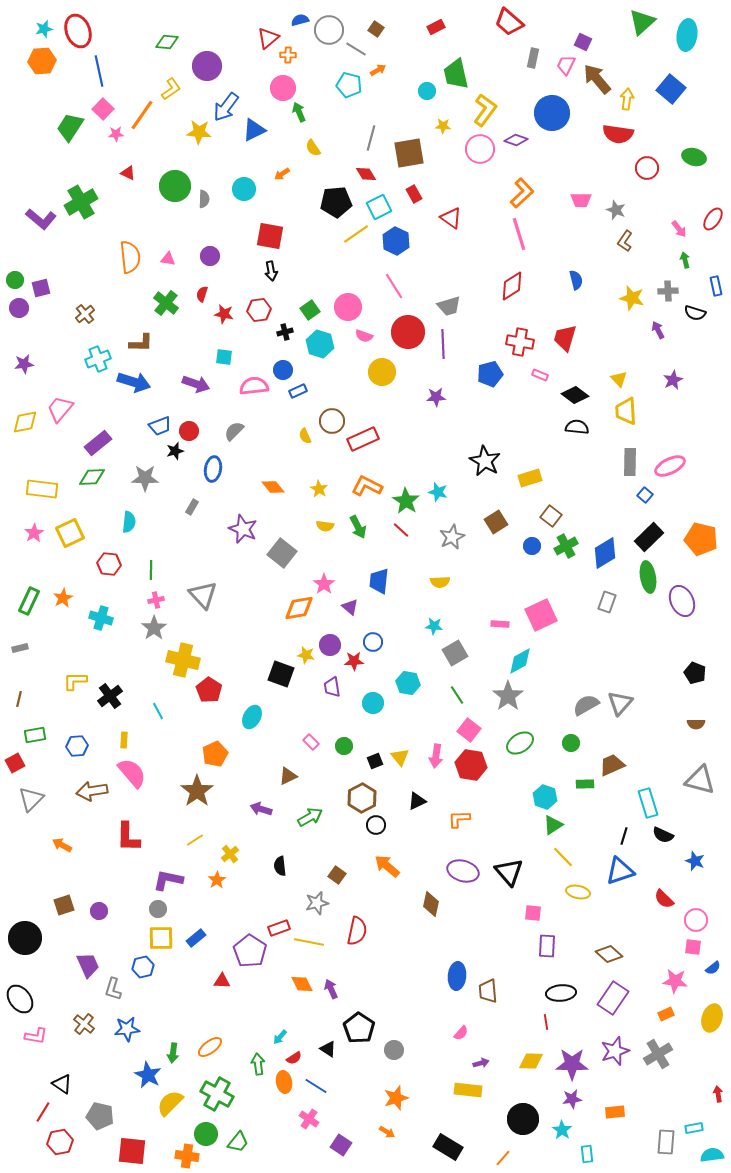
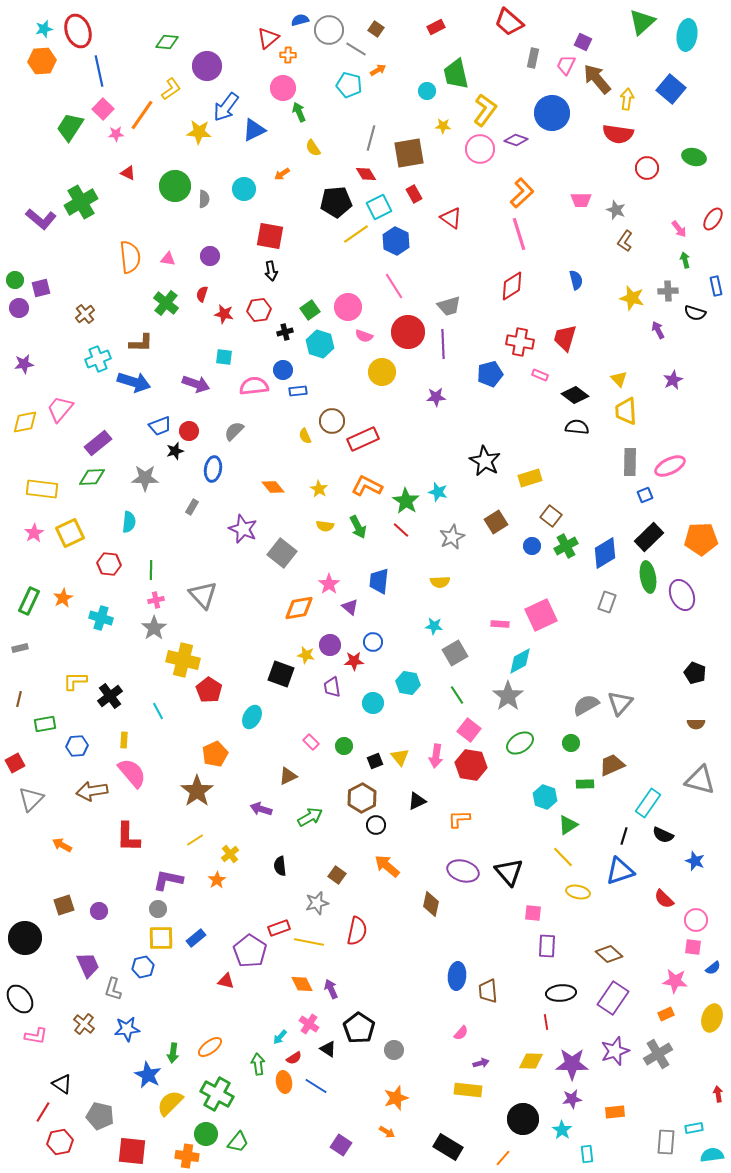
blue rectangle at (298, 391): rotated 18 degrees clockwise
blue square at (645, 495): rotated 28 degrees clockwise
orange pentagon at (701, 539): rotated 16 degrees counterclockwise
pink star at (324, 584): moved 5 px right
purple ellipse at (682, 601): moved 6 px up
green rectangle at (35, 735): moved 10 px right, 11 px up
cyan rectangle at (648, 803): rotated 52 degrees clockwise
green triangle at (553, 825): moved 15 px right
red triangle at (222, 981): moved 4 px right; rotated 12 degrees clockwise
pink cross at (309, 1119): moved 95 px up
